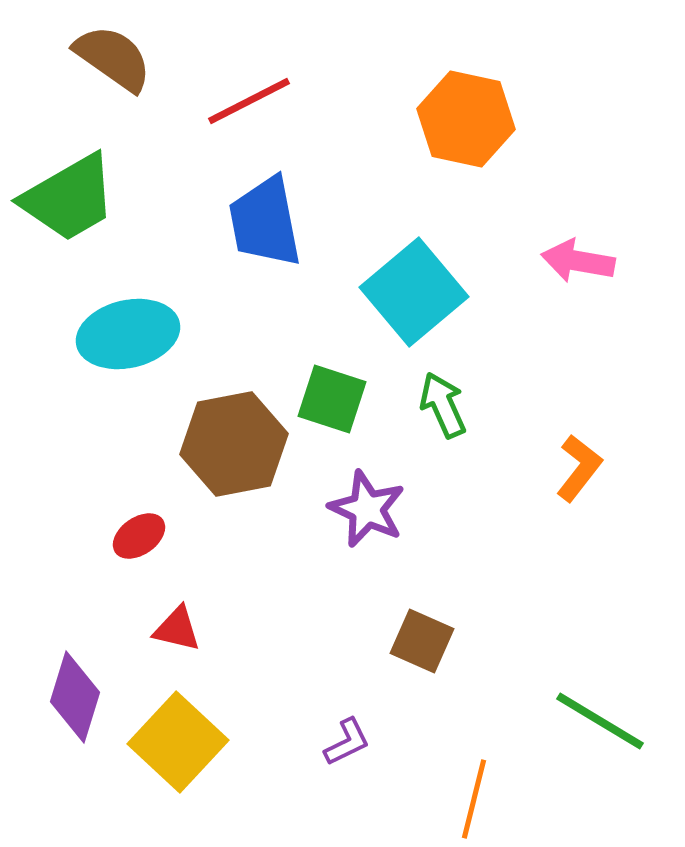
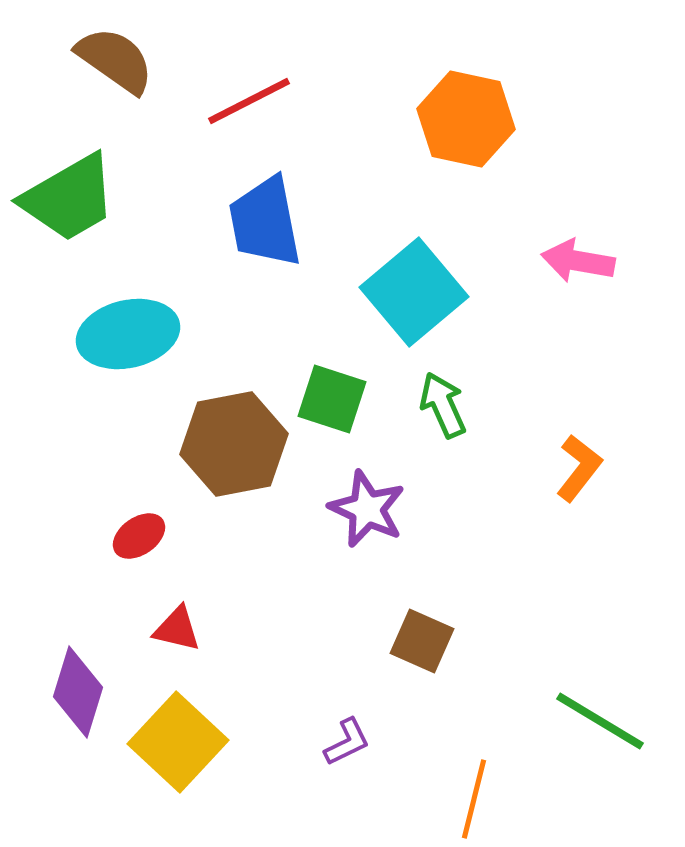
brown semicircle: moved 2 px right, 2 px down
purple diamond: moved 3 px right, 5 px up
